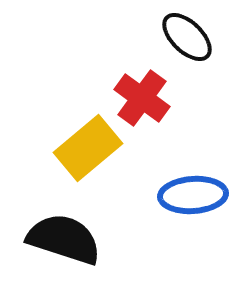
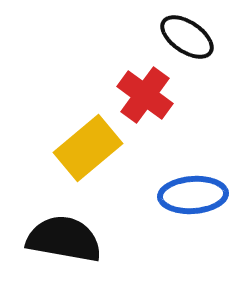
black ellipse: rotated 10 degrees counterclockwise
red cross: moved 3 px right, 3 px up
black semicircle: rotated 8 degrees counterclockwise
